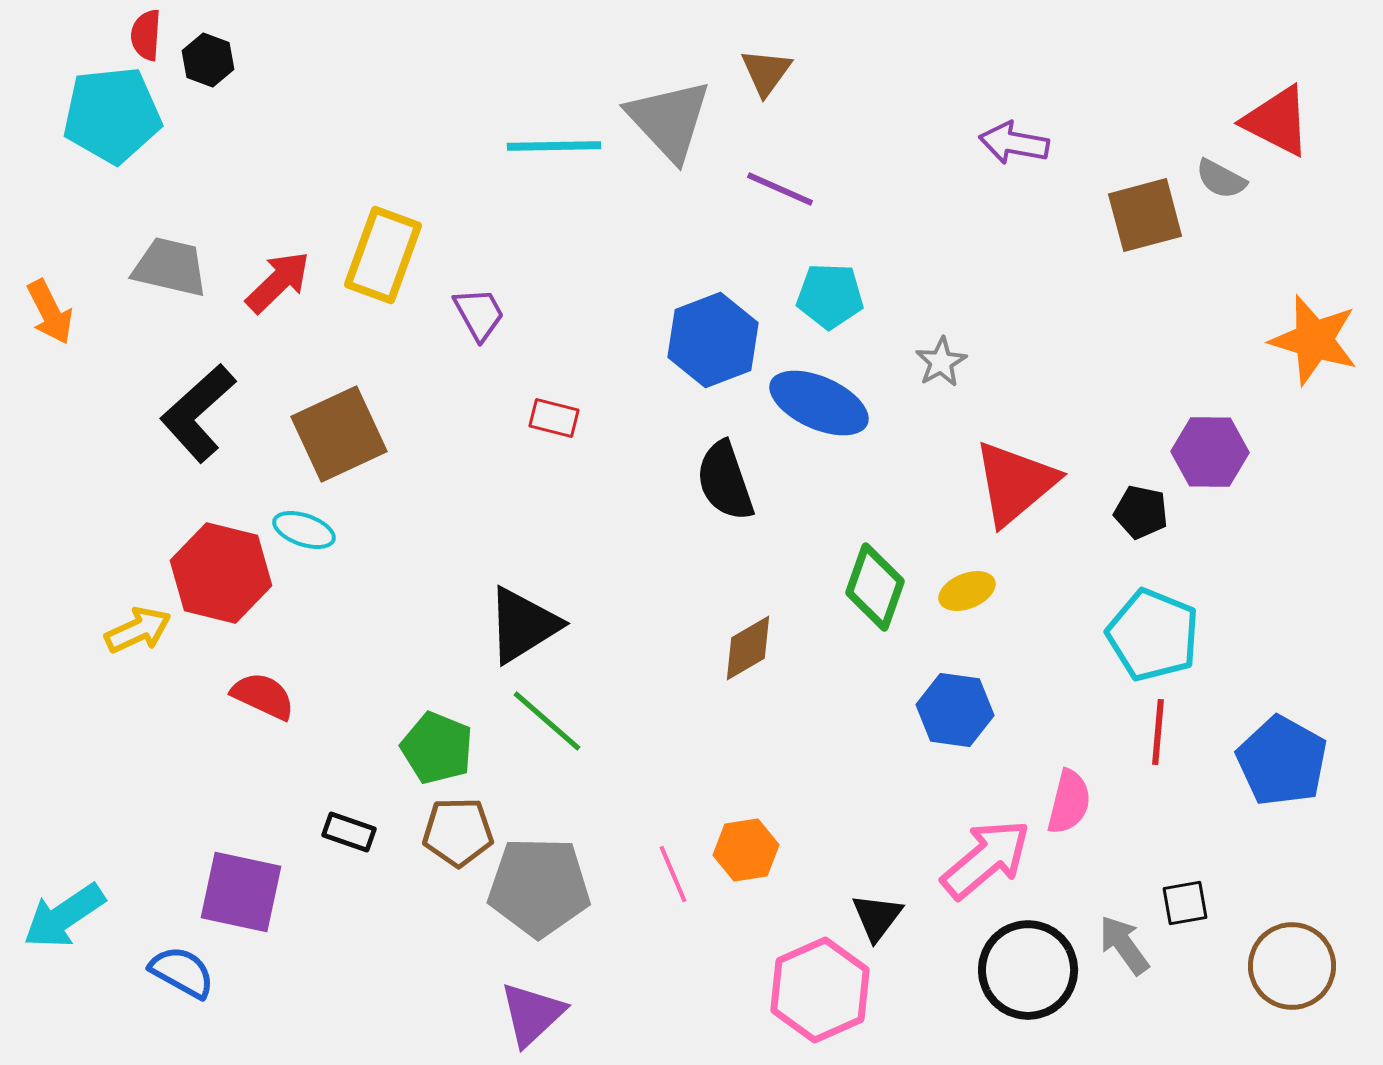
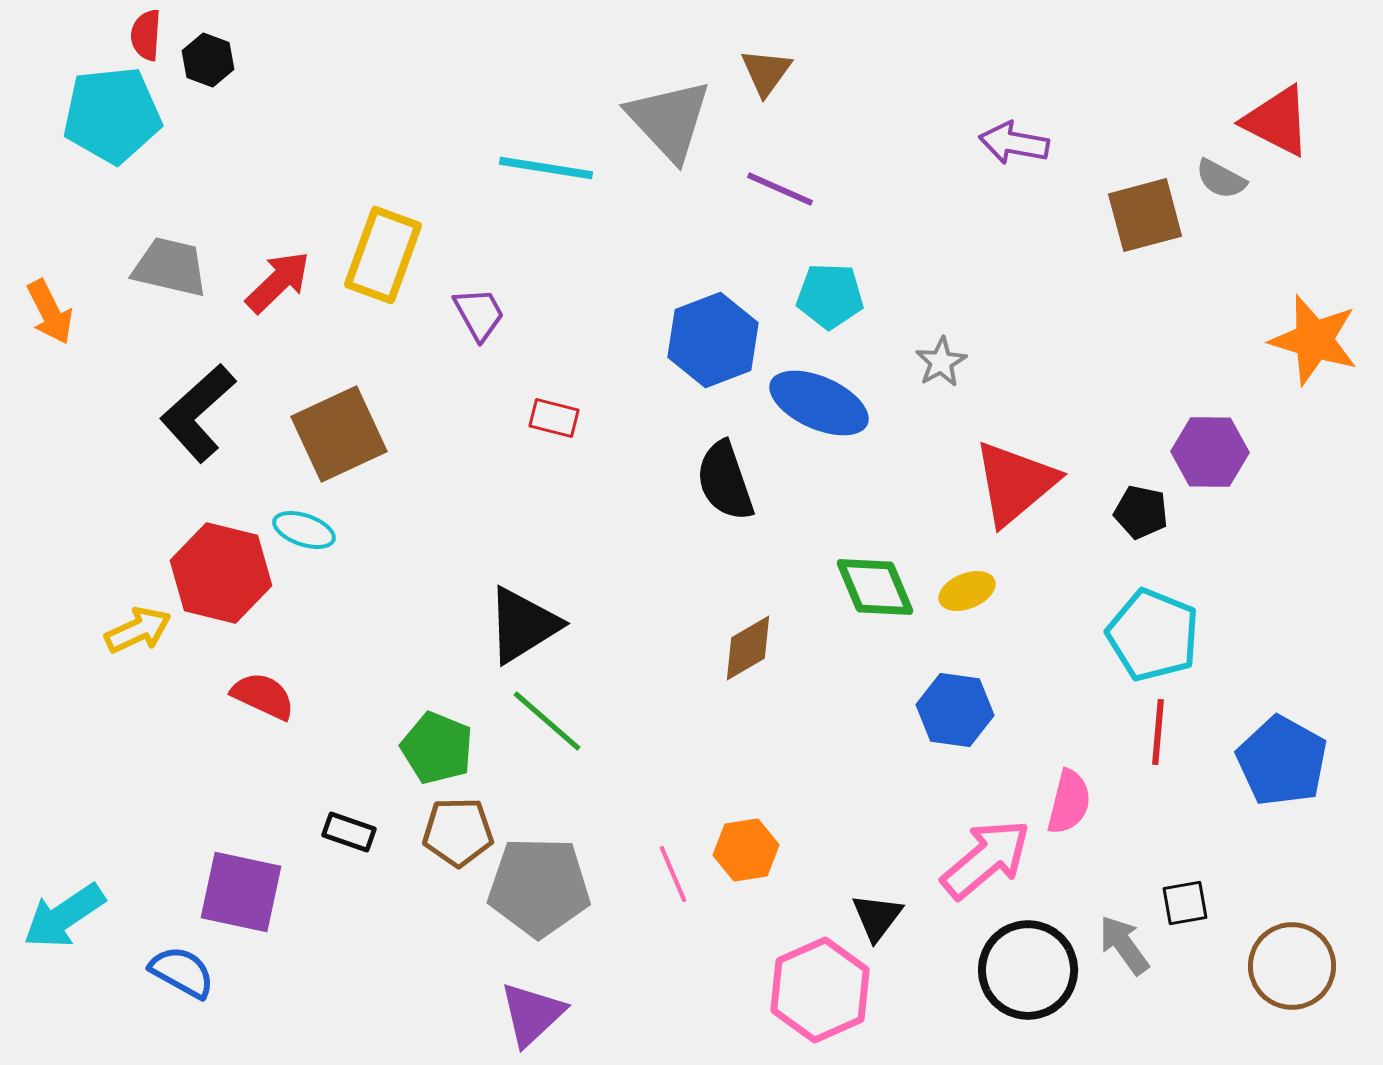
cyan line at (554, 146): moved 8 px left, 22 px down; rotated 10 degrees clockwise
green diamond at (875, 587): rotated 42 degrees counterclockwise
